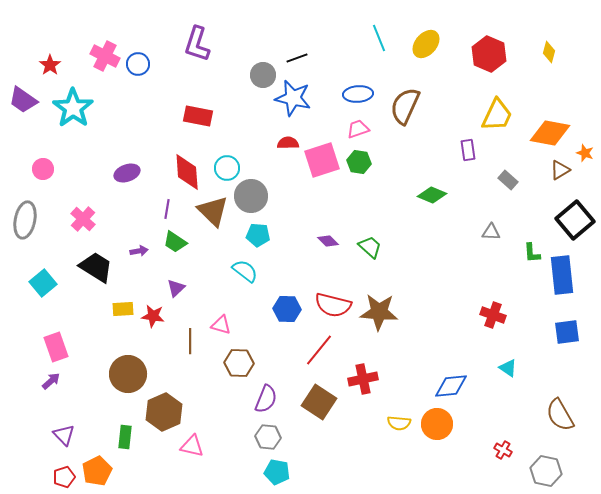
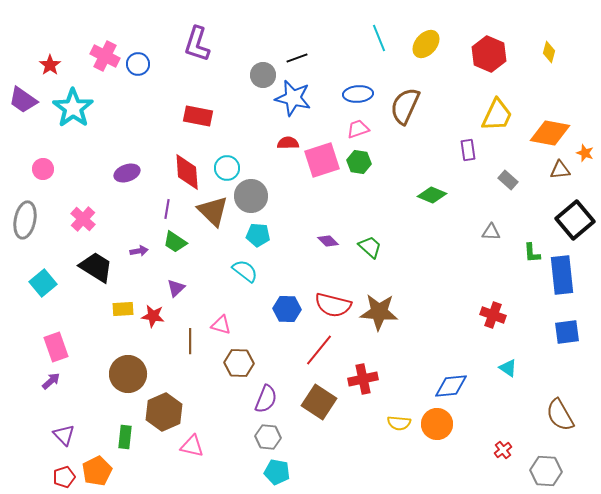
brown triangle at (560, 170): rotated 25 degrees clockwise
red cross at (503, 450): rotated 24 degrees clockwise
gray hexagon at (546, 471): rotated 8 degrees counterclockwise
